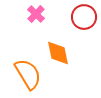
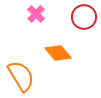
orange diamond: rotated 28 degrees counterclockwise
orange semicircle: moved 7 px left, 2 px down
